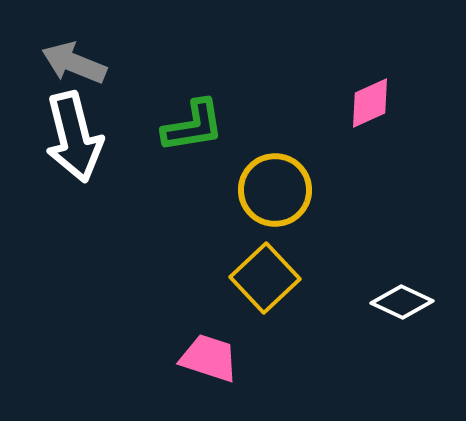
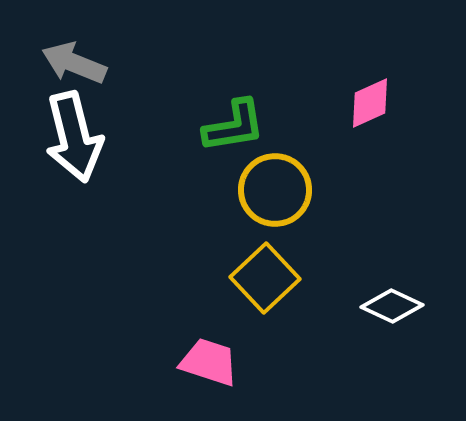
green L-shape: moved 41 px right
white diamond: moved 10 px left, 4 px down
pink trapezoid: moved 4 px down
